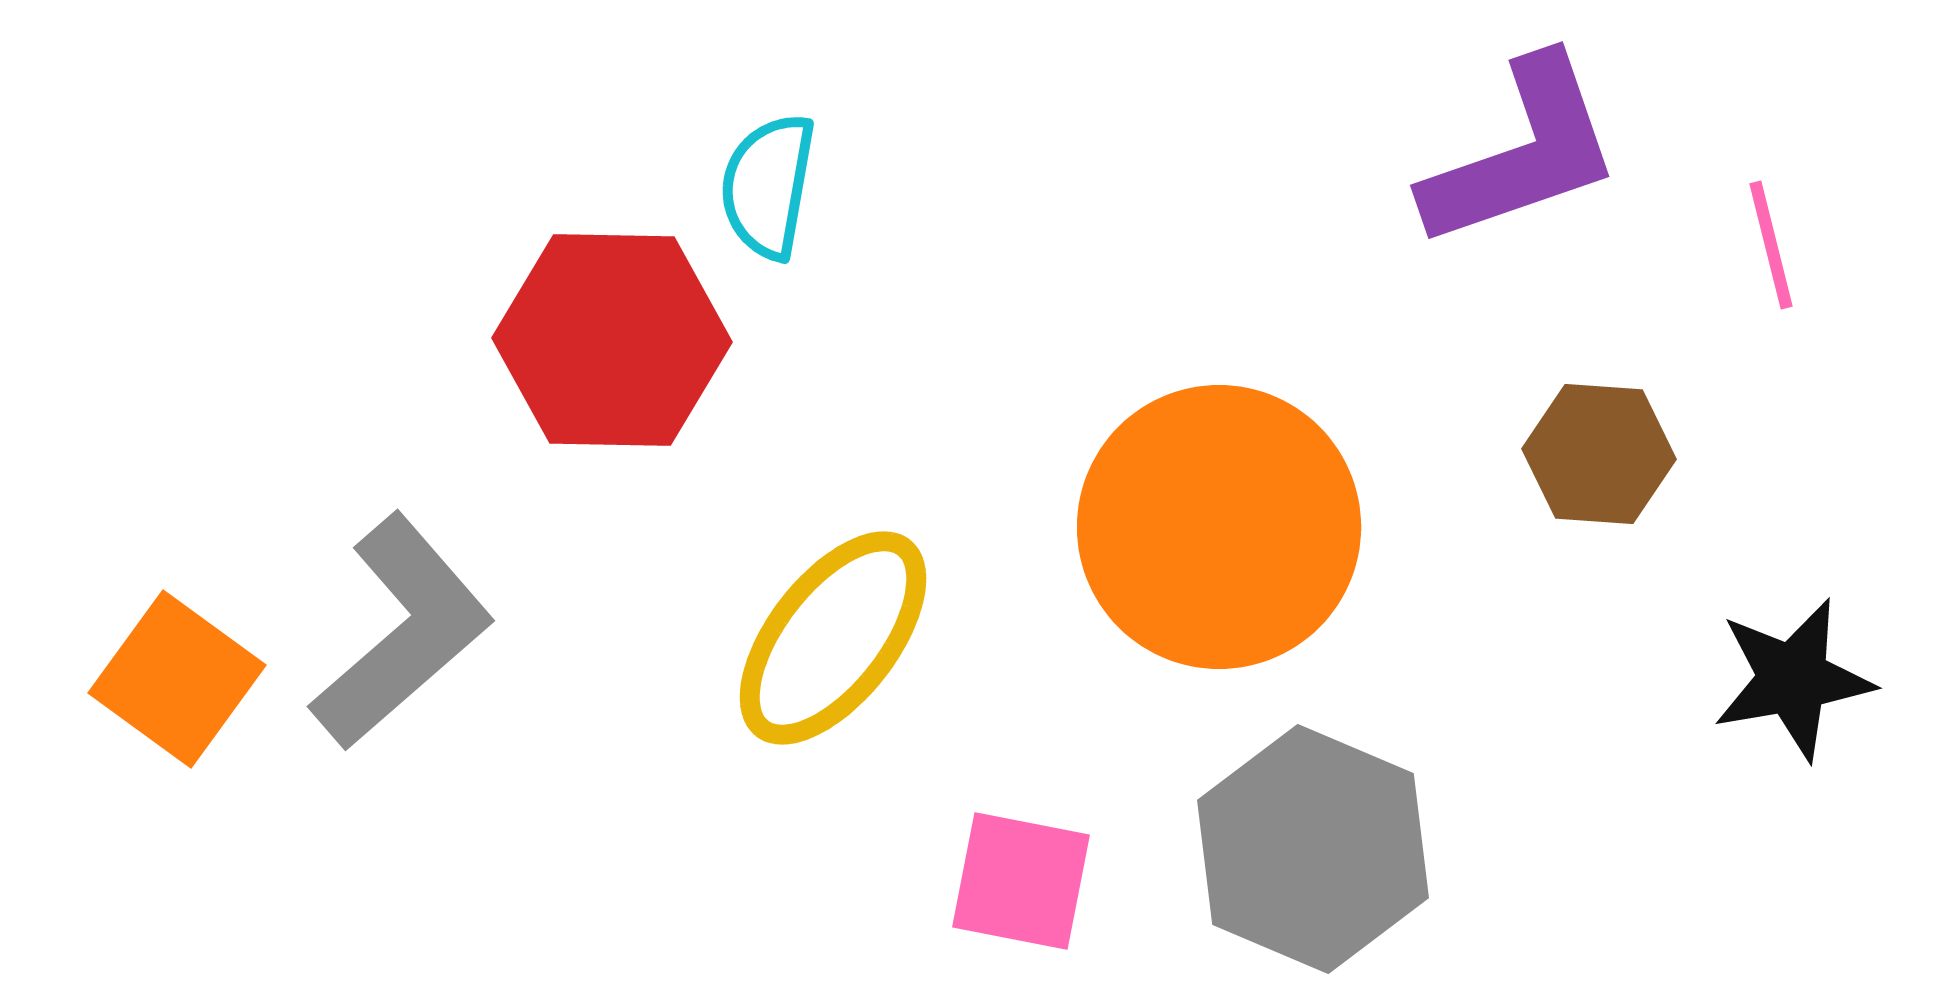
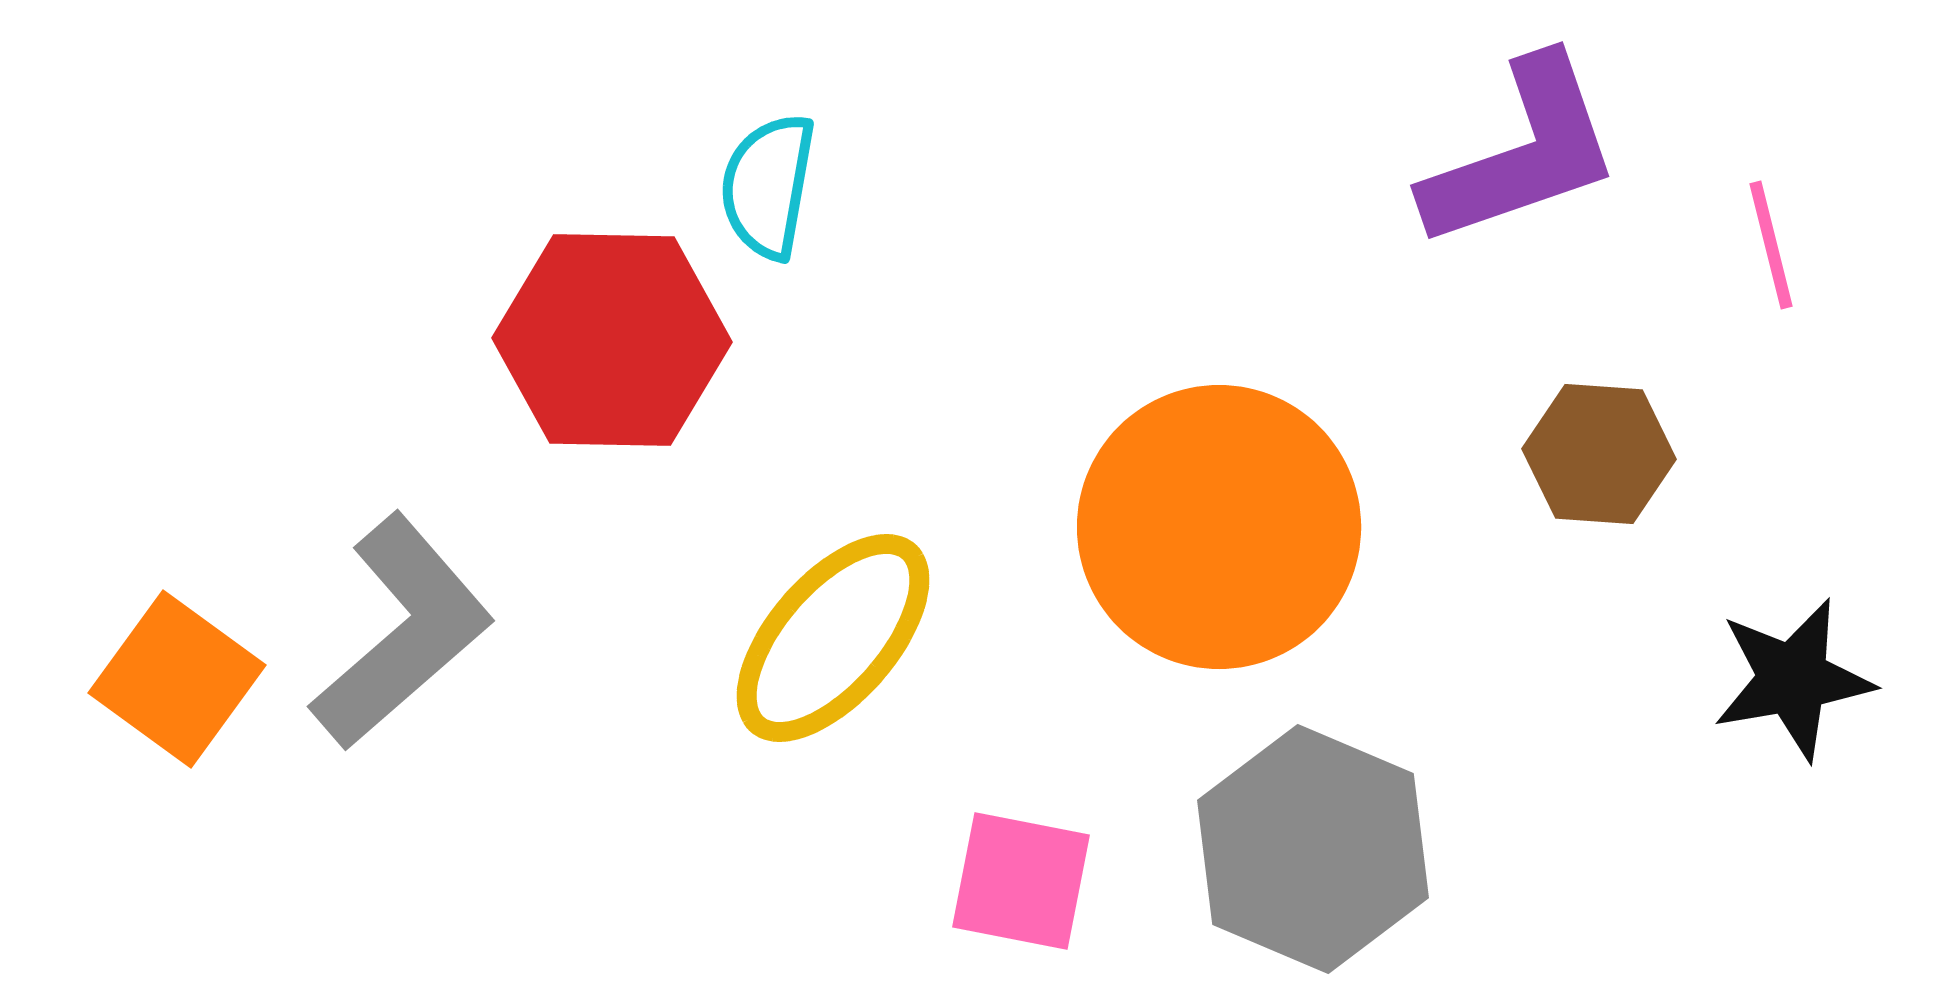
yellow ellipse: rotated 3 degrees clockwise
